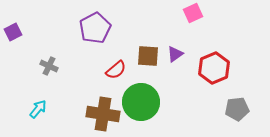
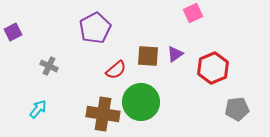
red hexagon: moved 1 px left
